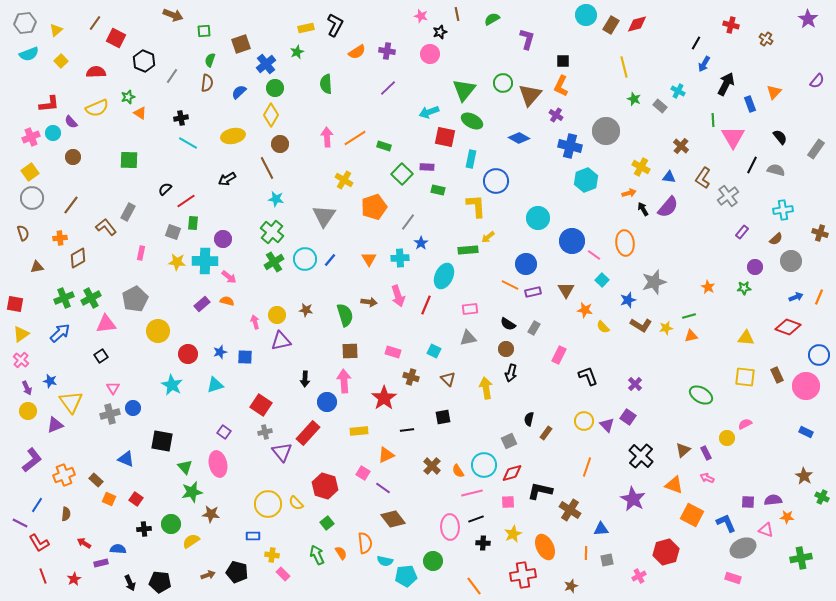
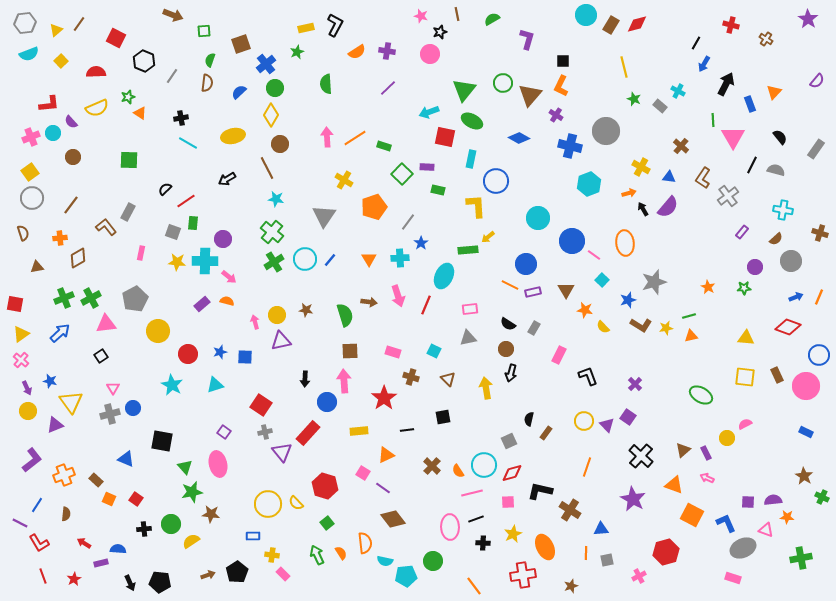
brown line at (95, 23): moved 16 px left, 1 px down
cyan hexagon at (586, 180): moved 3 px right, 4 px down
cyan cross at (783, 210): rotated 18 degrees clockwise
black pentagon at (237, 572): rotated 25 degrees clockwise
